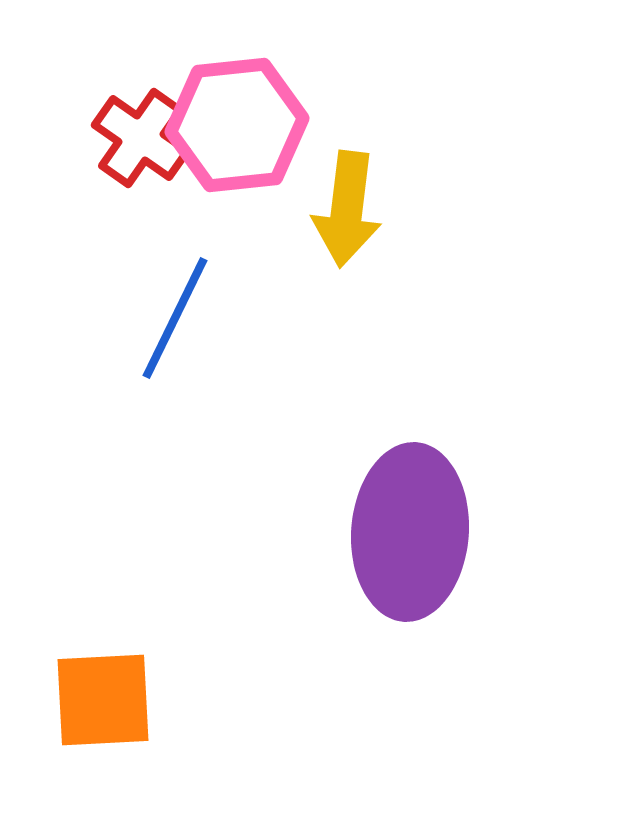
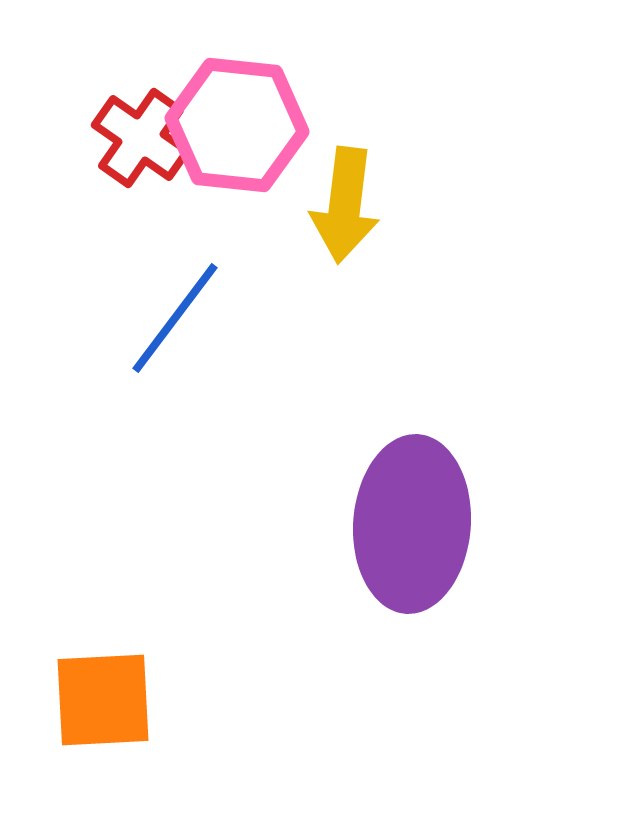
pink hexagon: rotated 12 degrees clockwise
yellow arrow: moved 2 px left, 4 px up
blue line: rotated 11 degrees clockwise
purple ellipse: moved 2 px right, 8 px up
